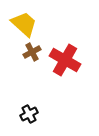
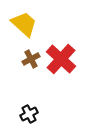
brown cross: moved 1 px left, 7 px down
red cross: moved 4 px left, 1 px up; rotated 12 degrees clockwise
